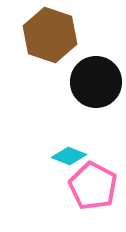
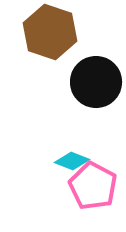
brown hexagon: moved 3 px up
cyan diamond: moved 3 px right, 5 px down
